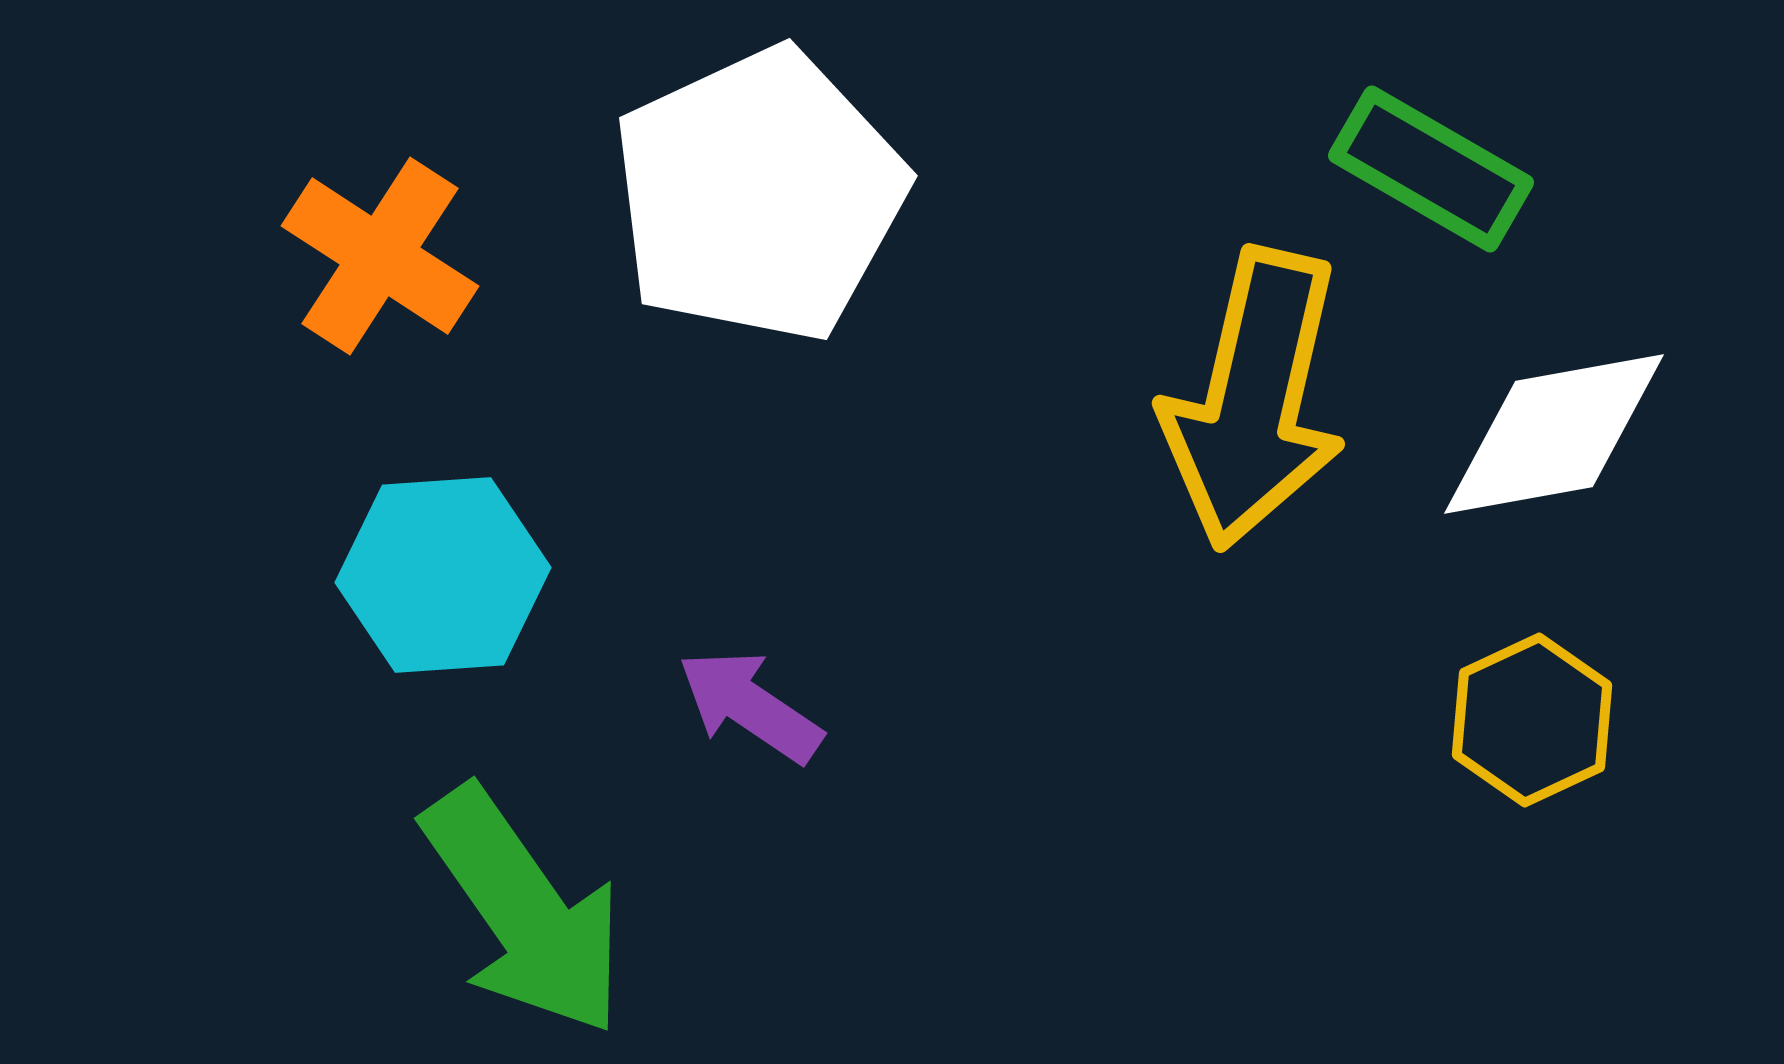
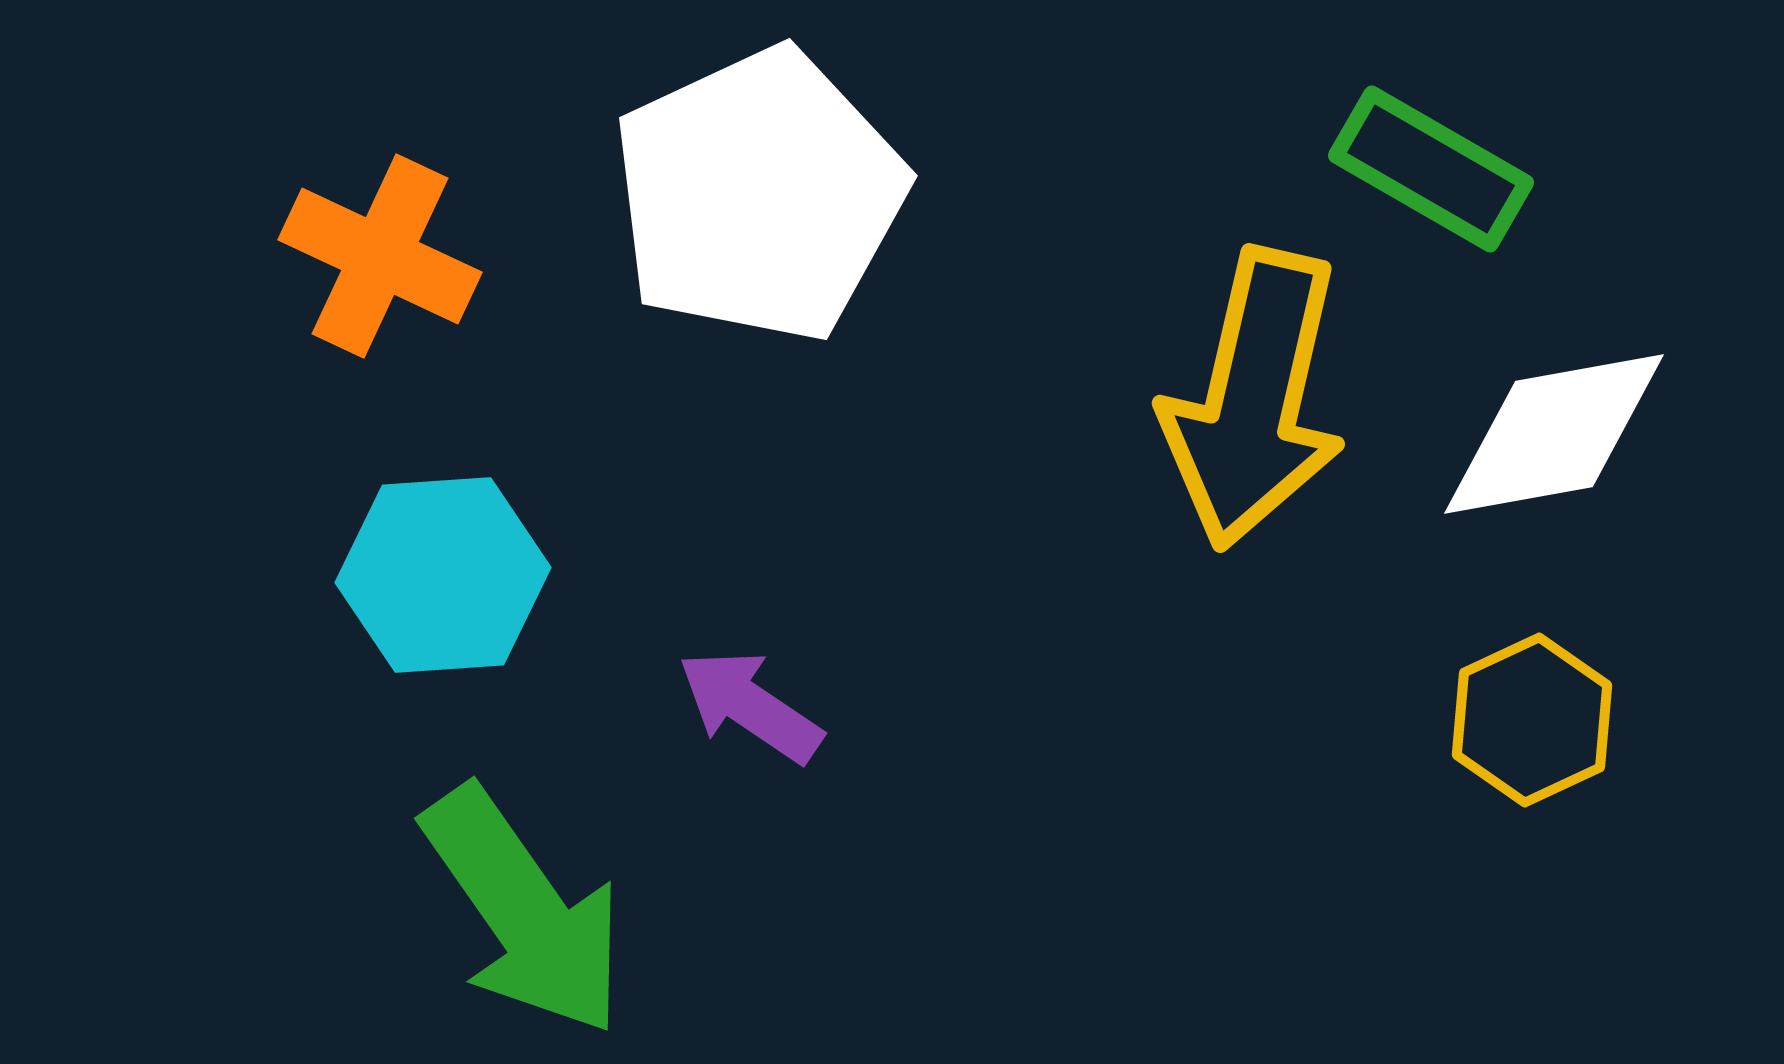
orange cross: rotated 8 degrees counterclockwise
